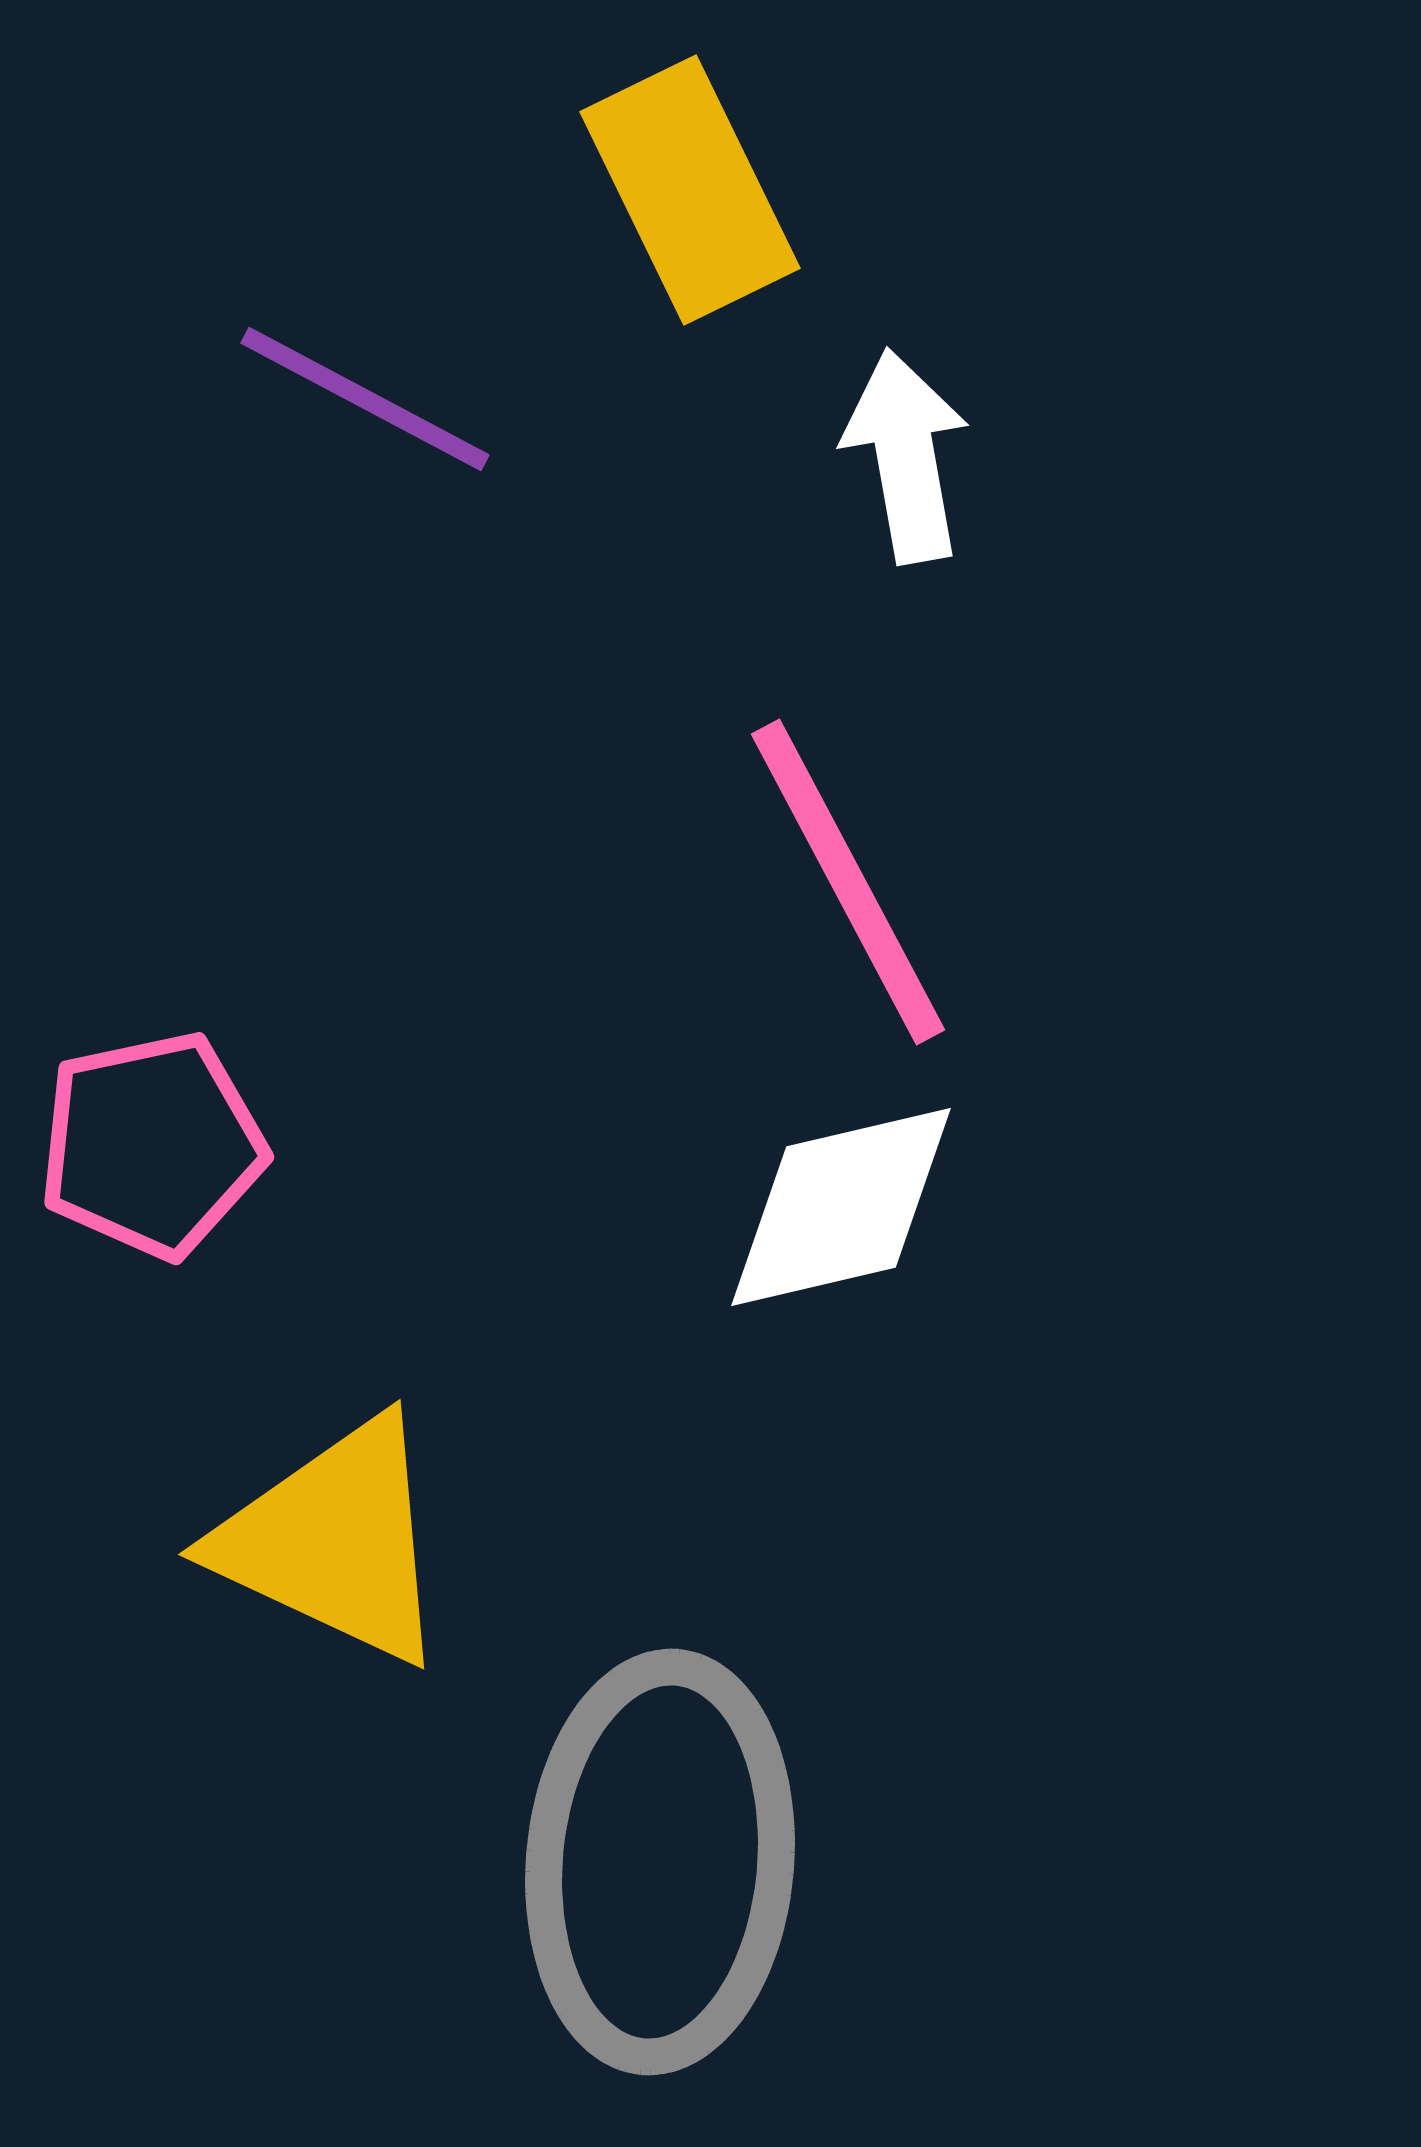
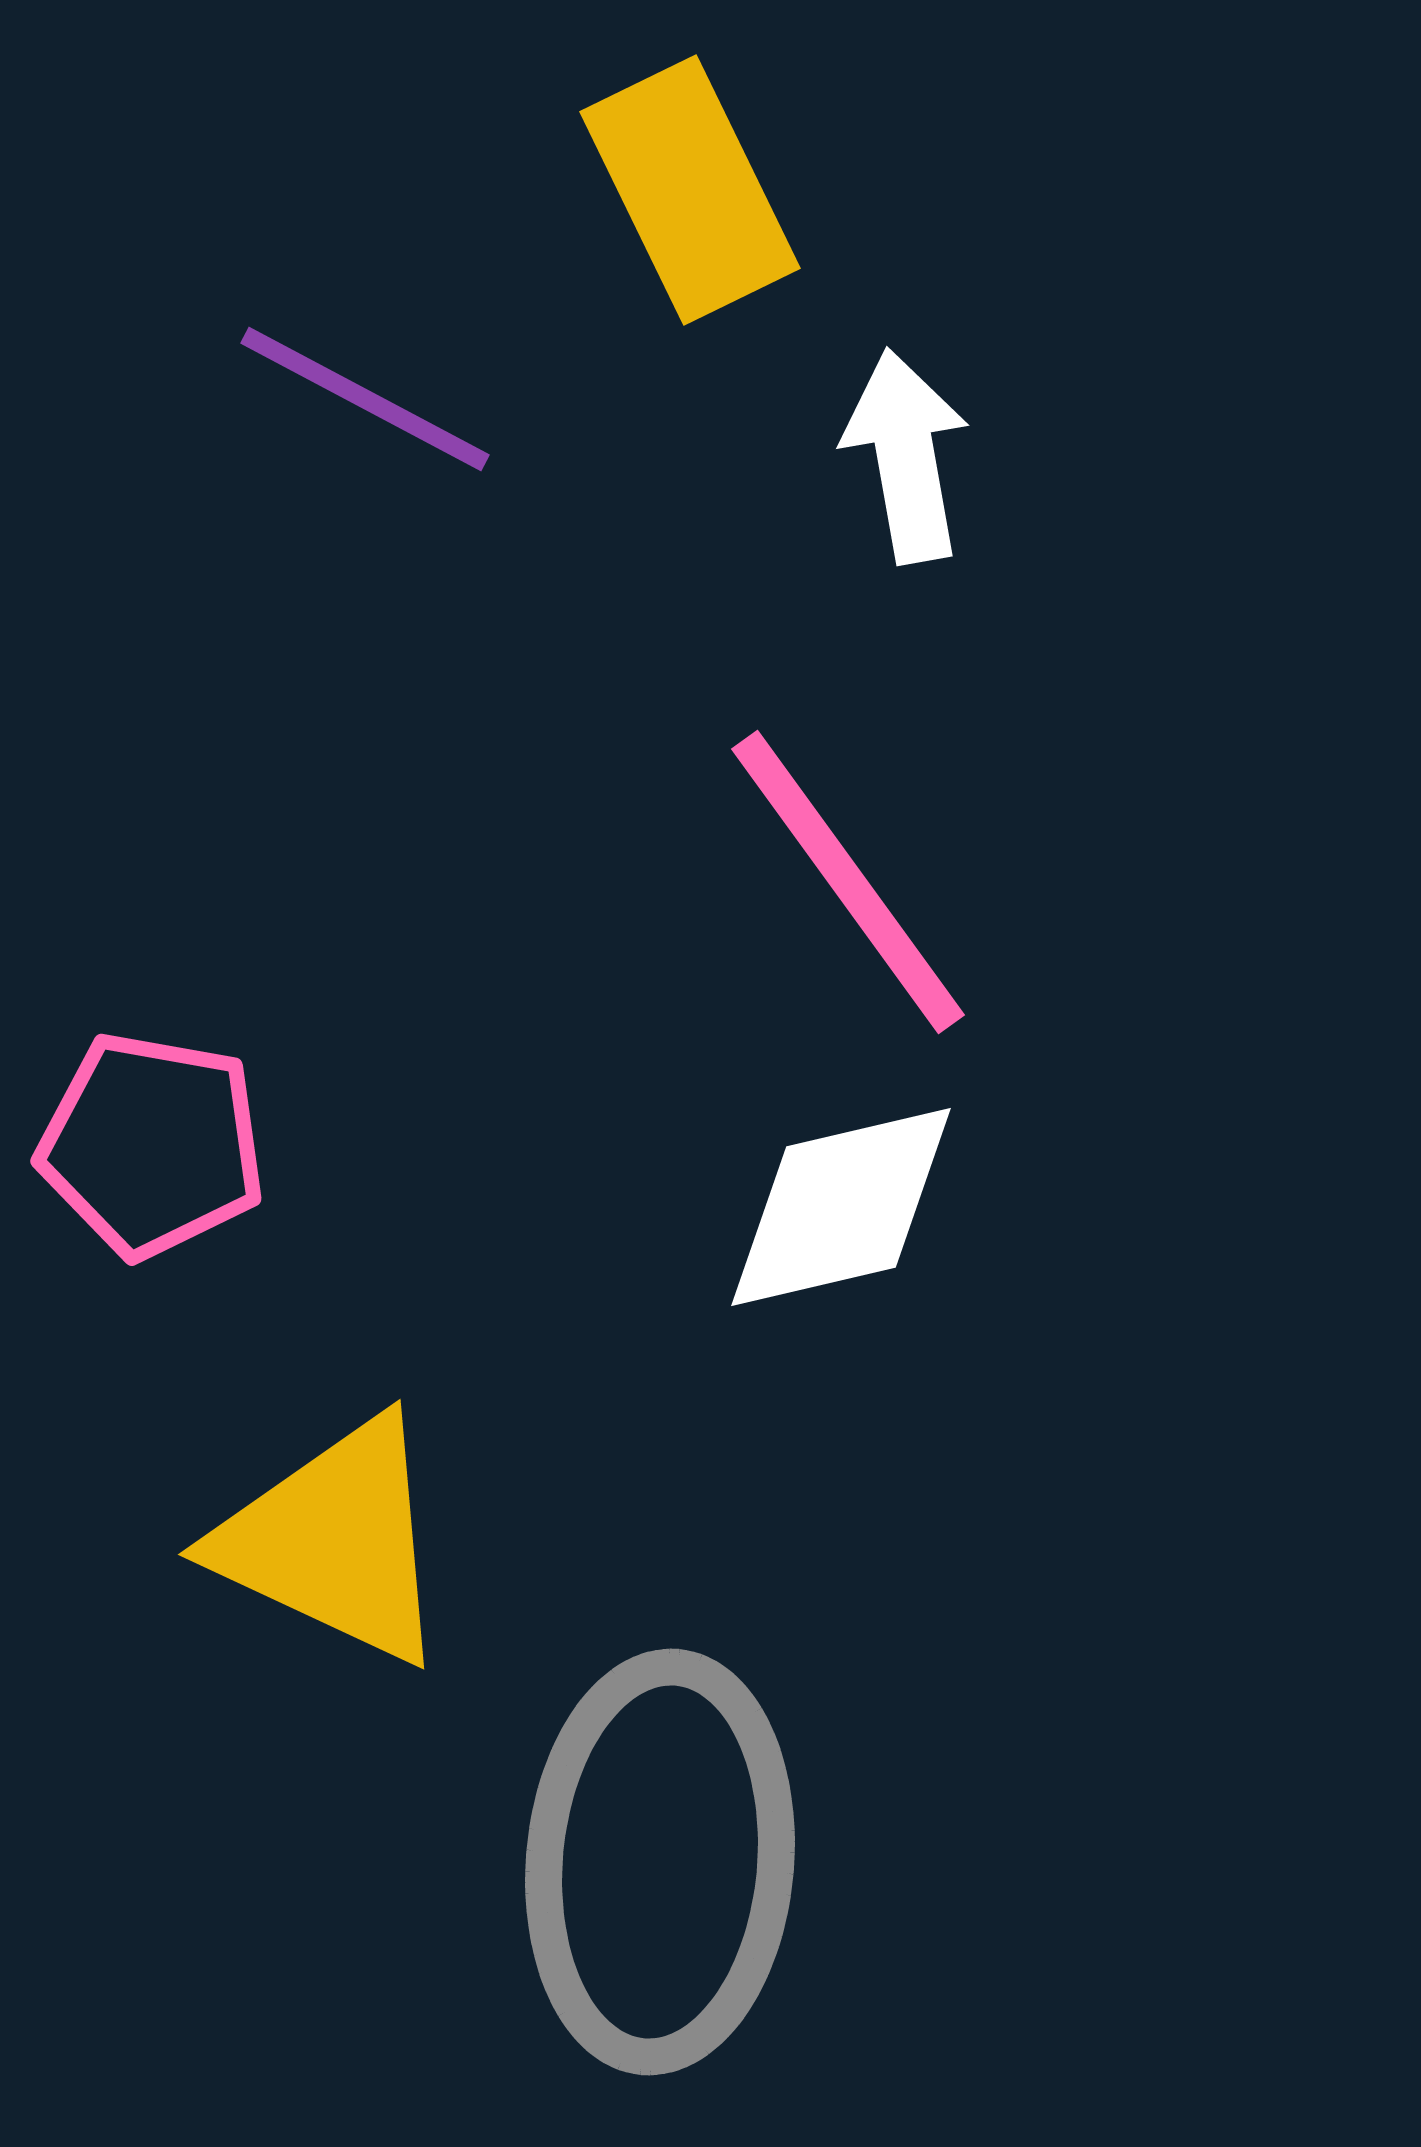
pink line: rotated 8 degrees counterclockwise
pink pentagon: rotated 22 degrees clockwise
